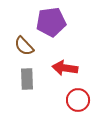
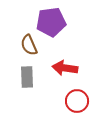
brown semicircle: moved 5 px right, 1 px up; rotated 20 degrees clockwise
gray rectangle: moved 2 px up
red circle: moved 1 px left, 1 px down
